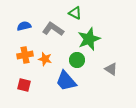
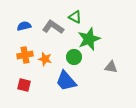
green triangle: moved 4 px down
gray L-shape: moved 2 px up
green circle: moved 3 px left, 3 px up
gray triangle: moved 2 px up; rotated 24 degrees counterclockwise
